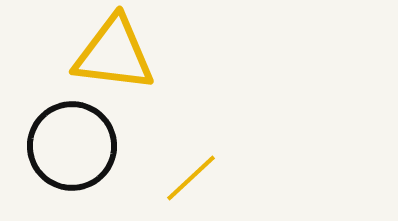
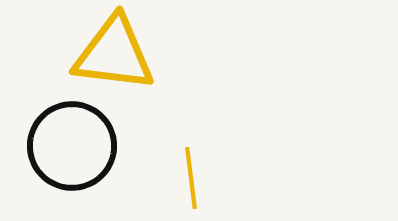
yellow line: rotated 54 degrees counterclockwise
